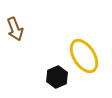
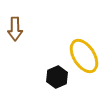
brown arrow: rotated 20 degrees clockwise
